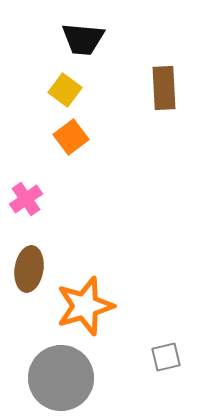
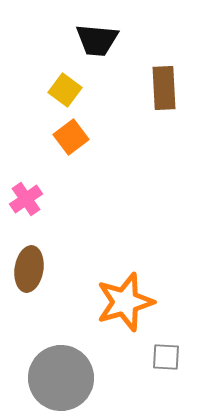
black trapezoid: moved 14 px right, 1 px down
orange star: moved 40 px right, 4 px up
gray square: rotated 16 degrees clockwise
